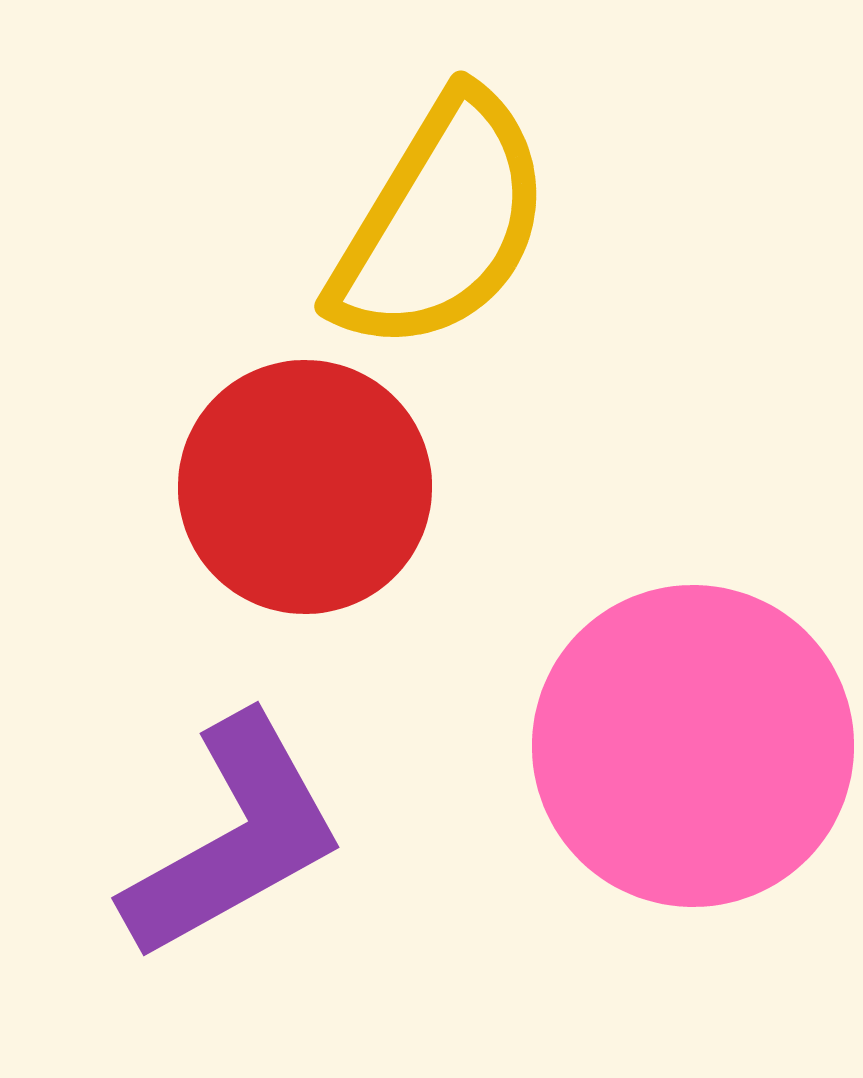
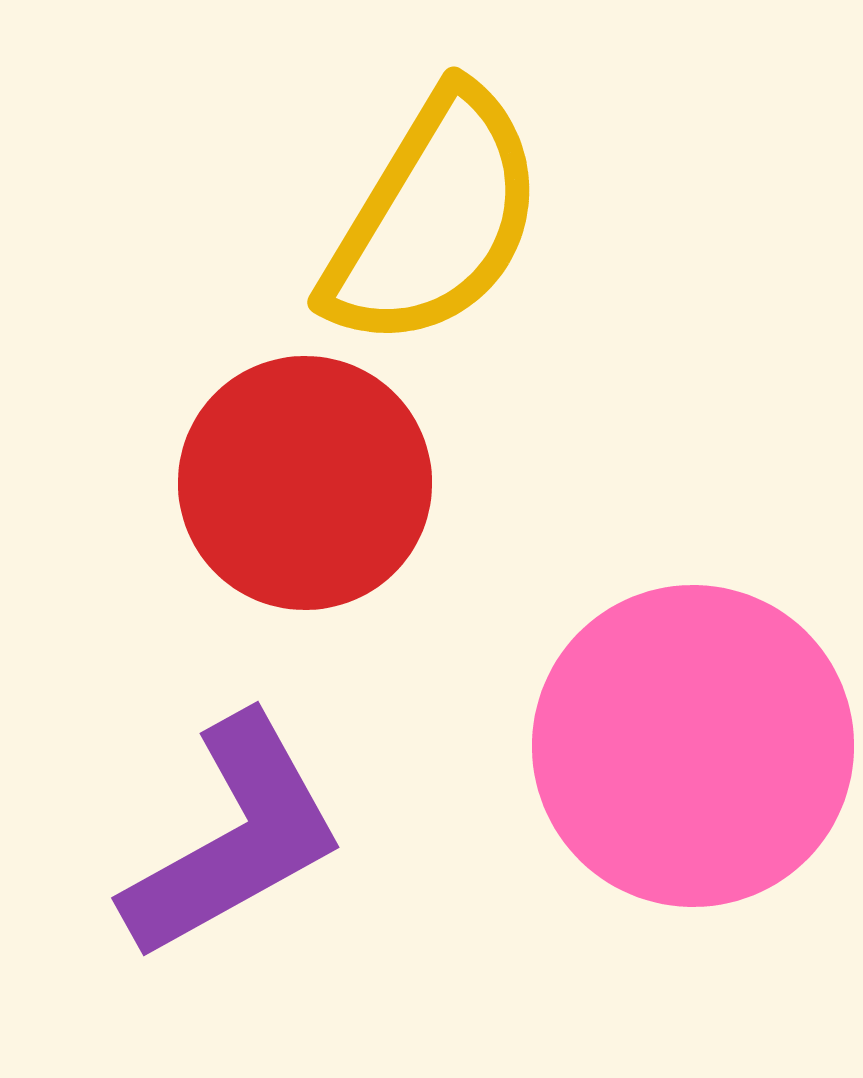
yellow semicircle: moved 7 px left, 4 px up
red circle: moved 4 px up
